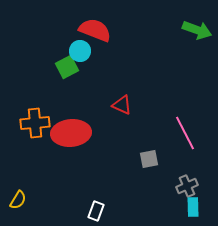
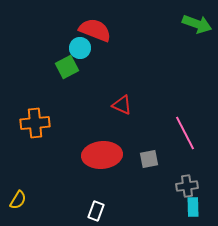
green arrow: moved 6 px up
cyan circle: moved 3 px up
red ellipse: moved 31 px right, 22 px down
gray cross: rotated 15 degrees clockwise
